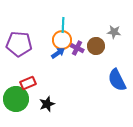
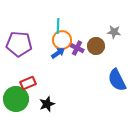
cyan line: moved 5 px left, 1 px down
